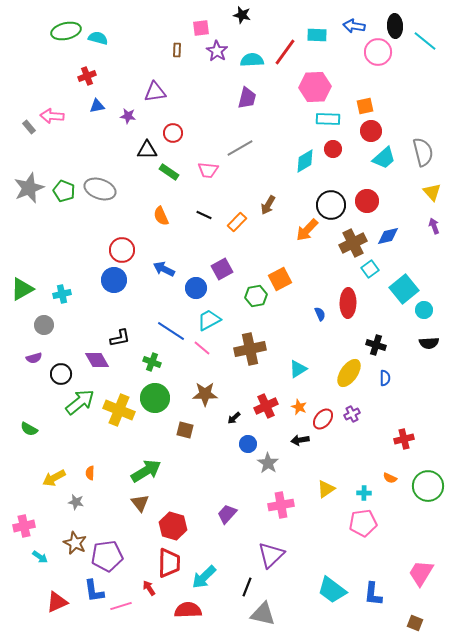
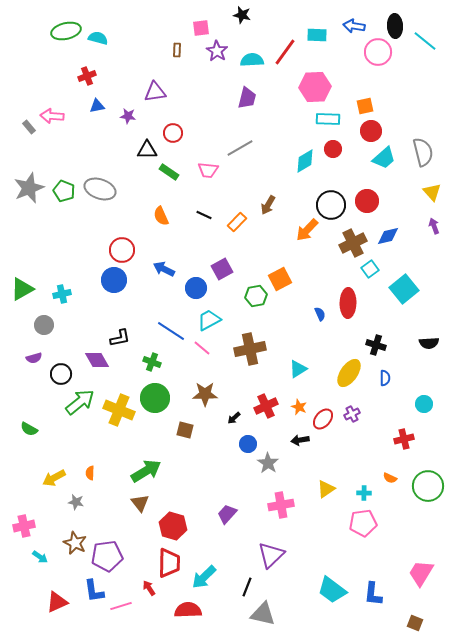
cyan circle at (424, 310): moved 94 px down
